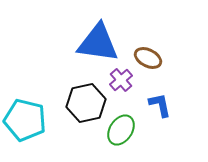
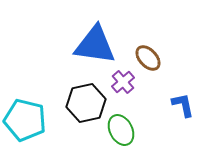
blue triangle: moved 3 px left, 2 px down
brown ellipse: rotated 20 degrees clockwise
purple cross: moved 2 px right, 2 px down
blue L-shape: moved 23 px right
green ellipse: rotated 60 degrees counterclockwise
